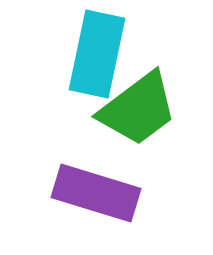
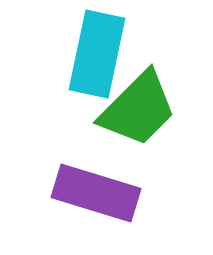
green trapezoid: rotated 8 degrees counterclockwise
